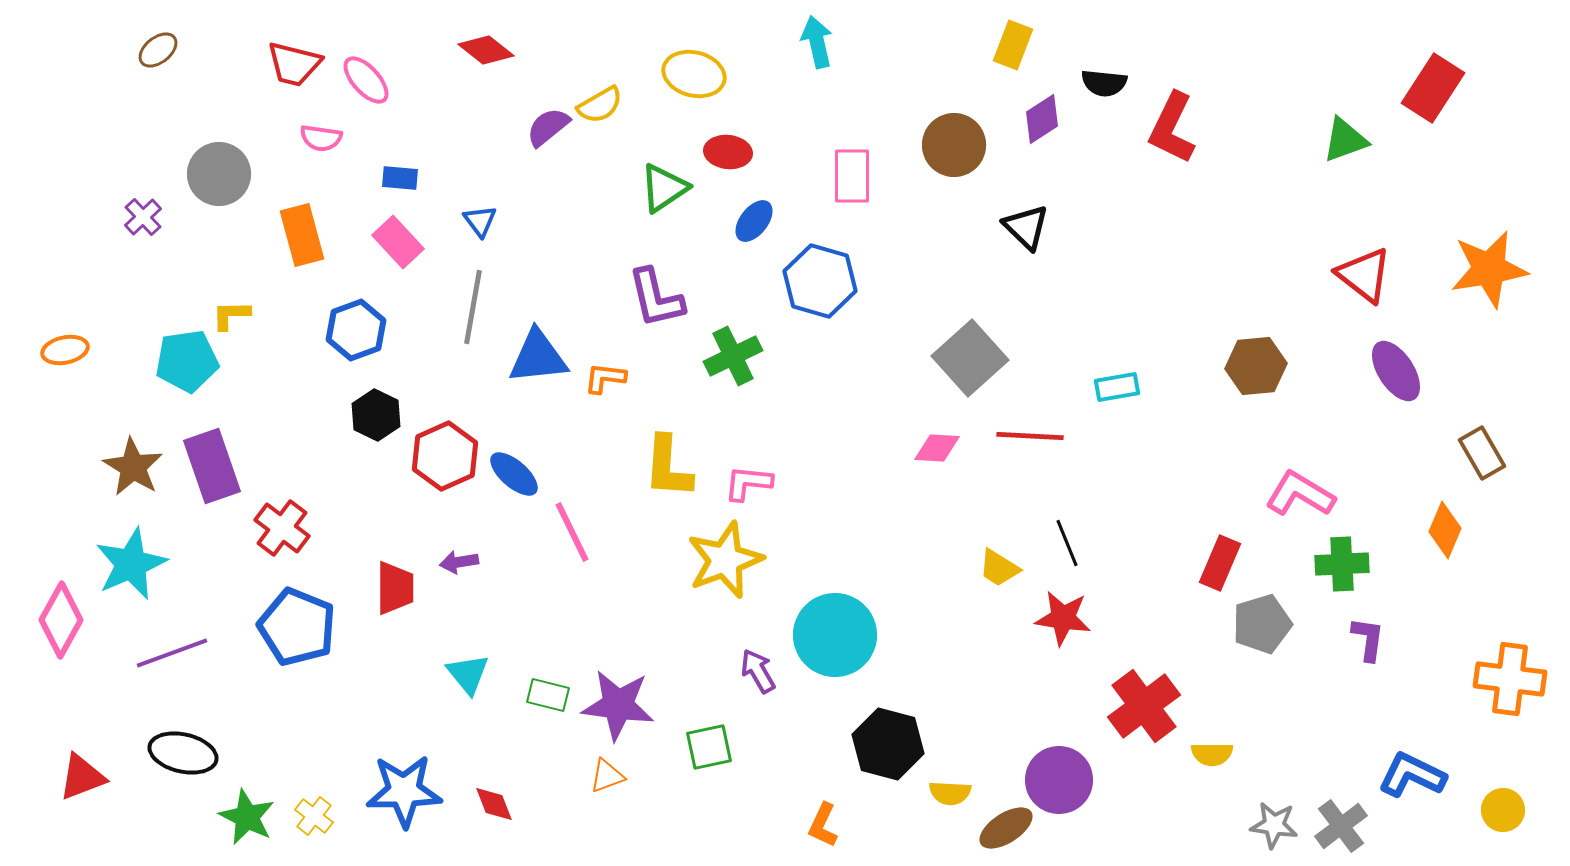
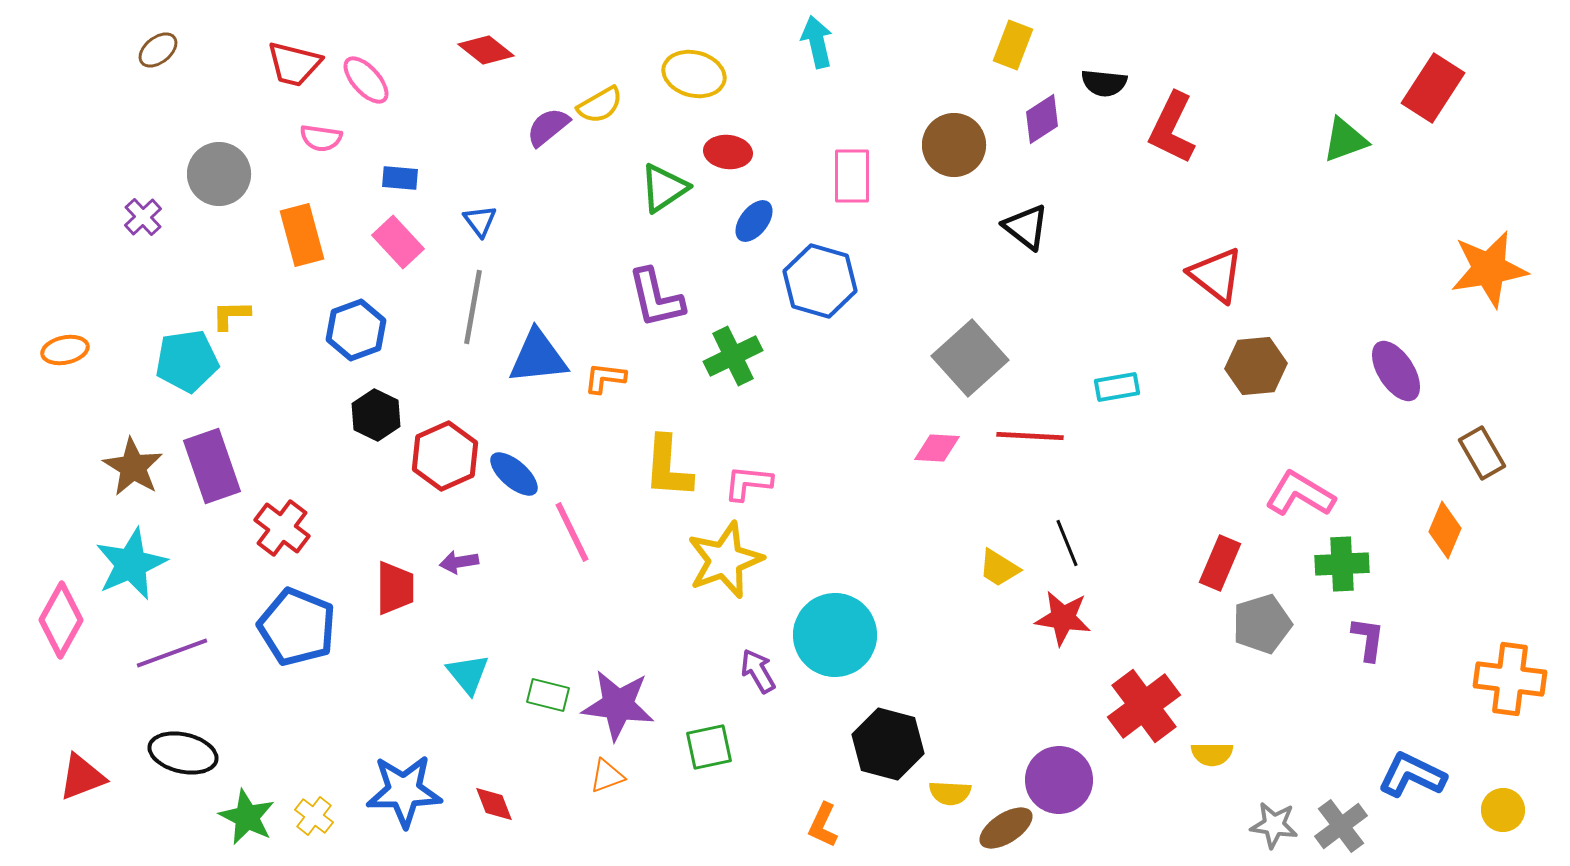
black triangle at (1026, 227): rotated 6 degrees counterclockwise
red triangle at (1364, 275): moved 148 px left
